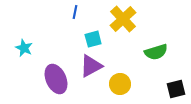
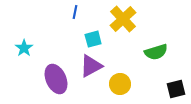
cyan star: rotated 12 degrees clockwise
